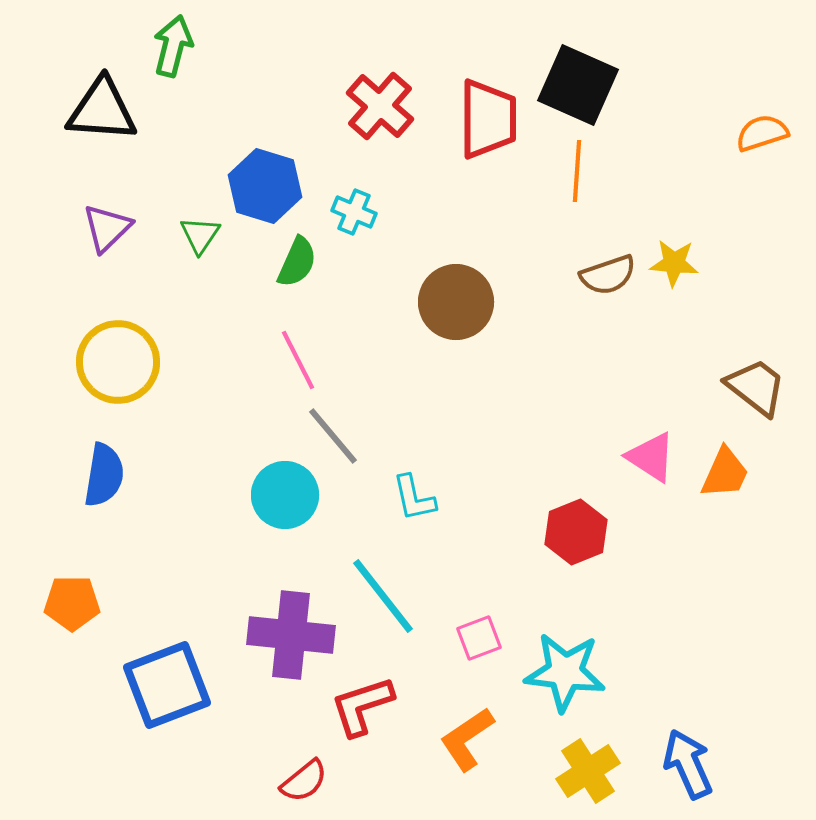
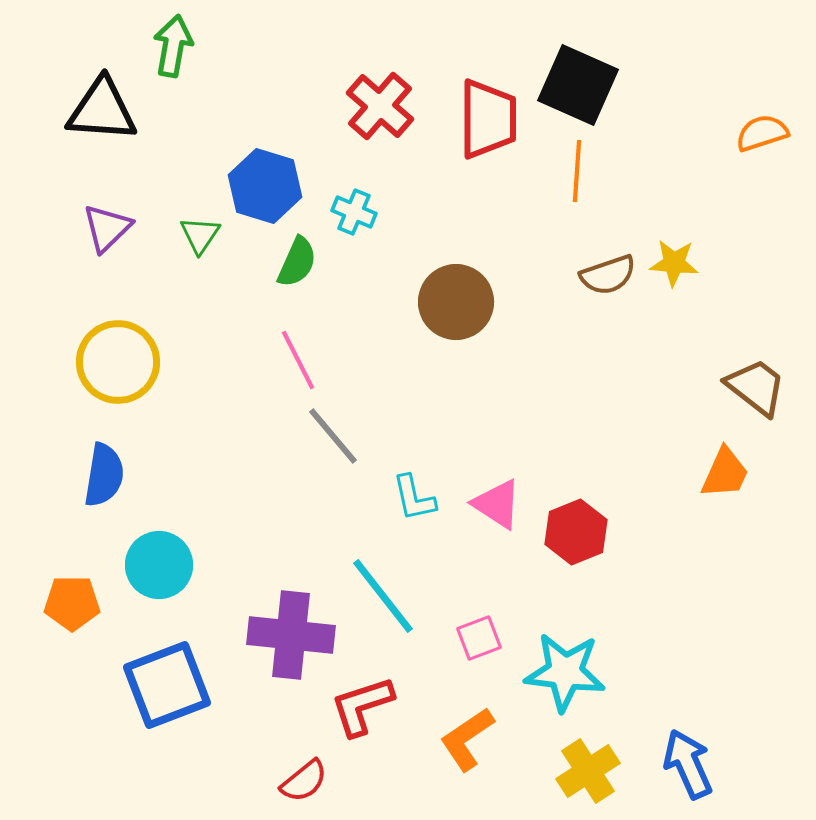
green arrow: rotated 4 degrees counterclockwise
pink triangle: moved 154 px left, 47 px down
cyan circle: moved 126 px left, 70 px down
